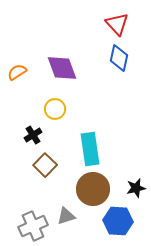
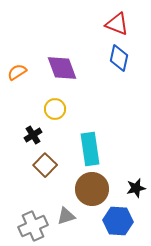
red triangle: rotated 25 degrees counterclockwise
brown circle: moved 1 px left
